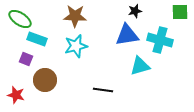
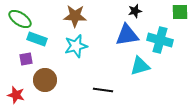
purple square: rotated 32 degrees counterclockwise
